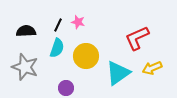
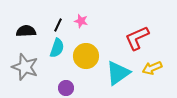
pink star: moved 3 px right, 1 px up
